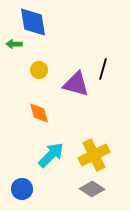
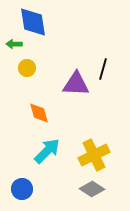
yellow circle: moved 12 px left, 2 px up
purple triangle: rotated 12 degrees counterclockwise
cyan arrow: moved 4 px left, 4 px up
